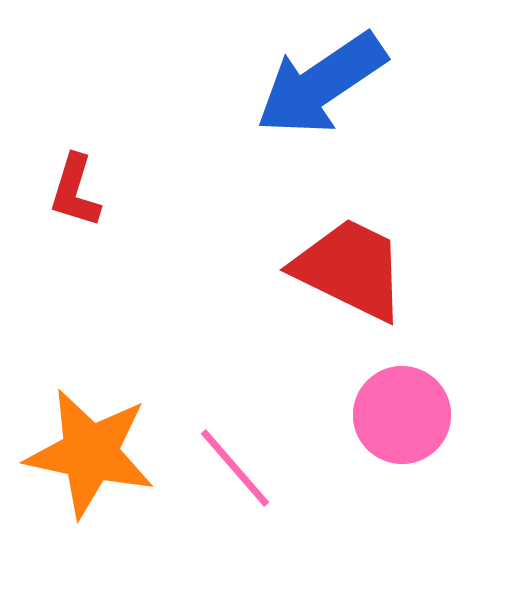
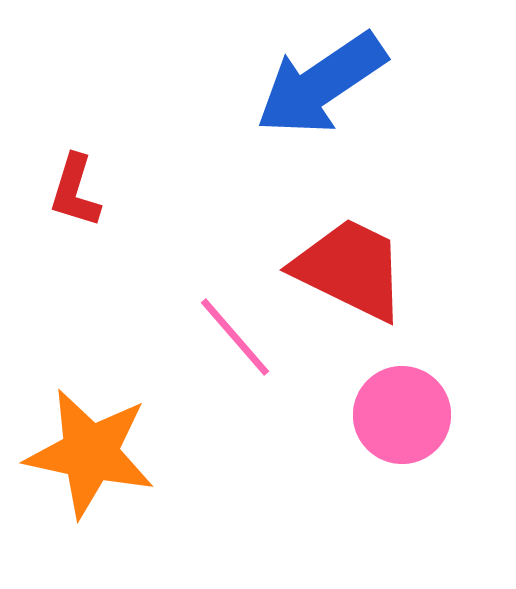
pink line: moved 131 px up
